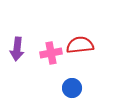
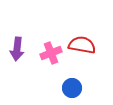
red semicircle: moved 2 px right; rotated 16 degrees clockwise
pink cross: rotated 10 degrees counterclockwise
